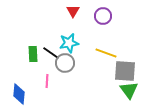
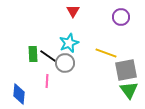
purple circle: moved 18 px right, 1 px down
cyan star: rotated 12 degrees counterclockwise
black line: moved 3 px left, 3 px down
gray square: moved 1 px right, 1 px up; rotated 15 degrees counterclockwise
